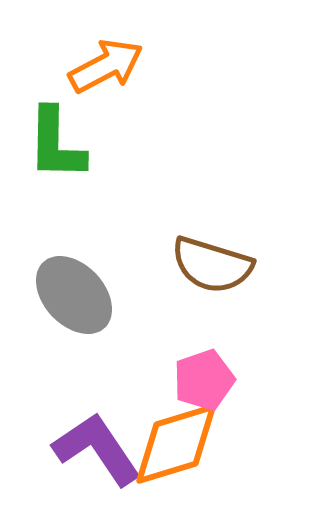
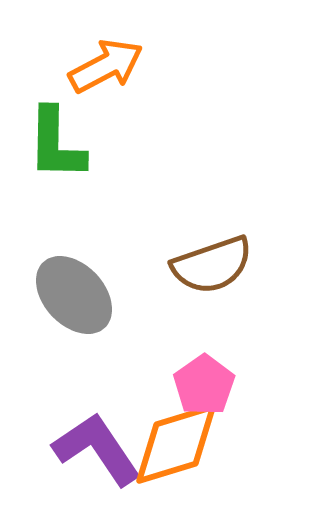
brown semicircle: rotated 36 degrees counterclockwise
pink pentagon: moved 5 px down; rotated 16 degrees counterclockwise
